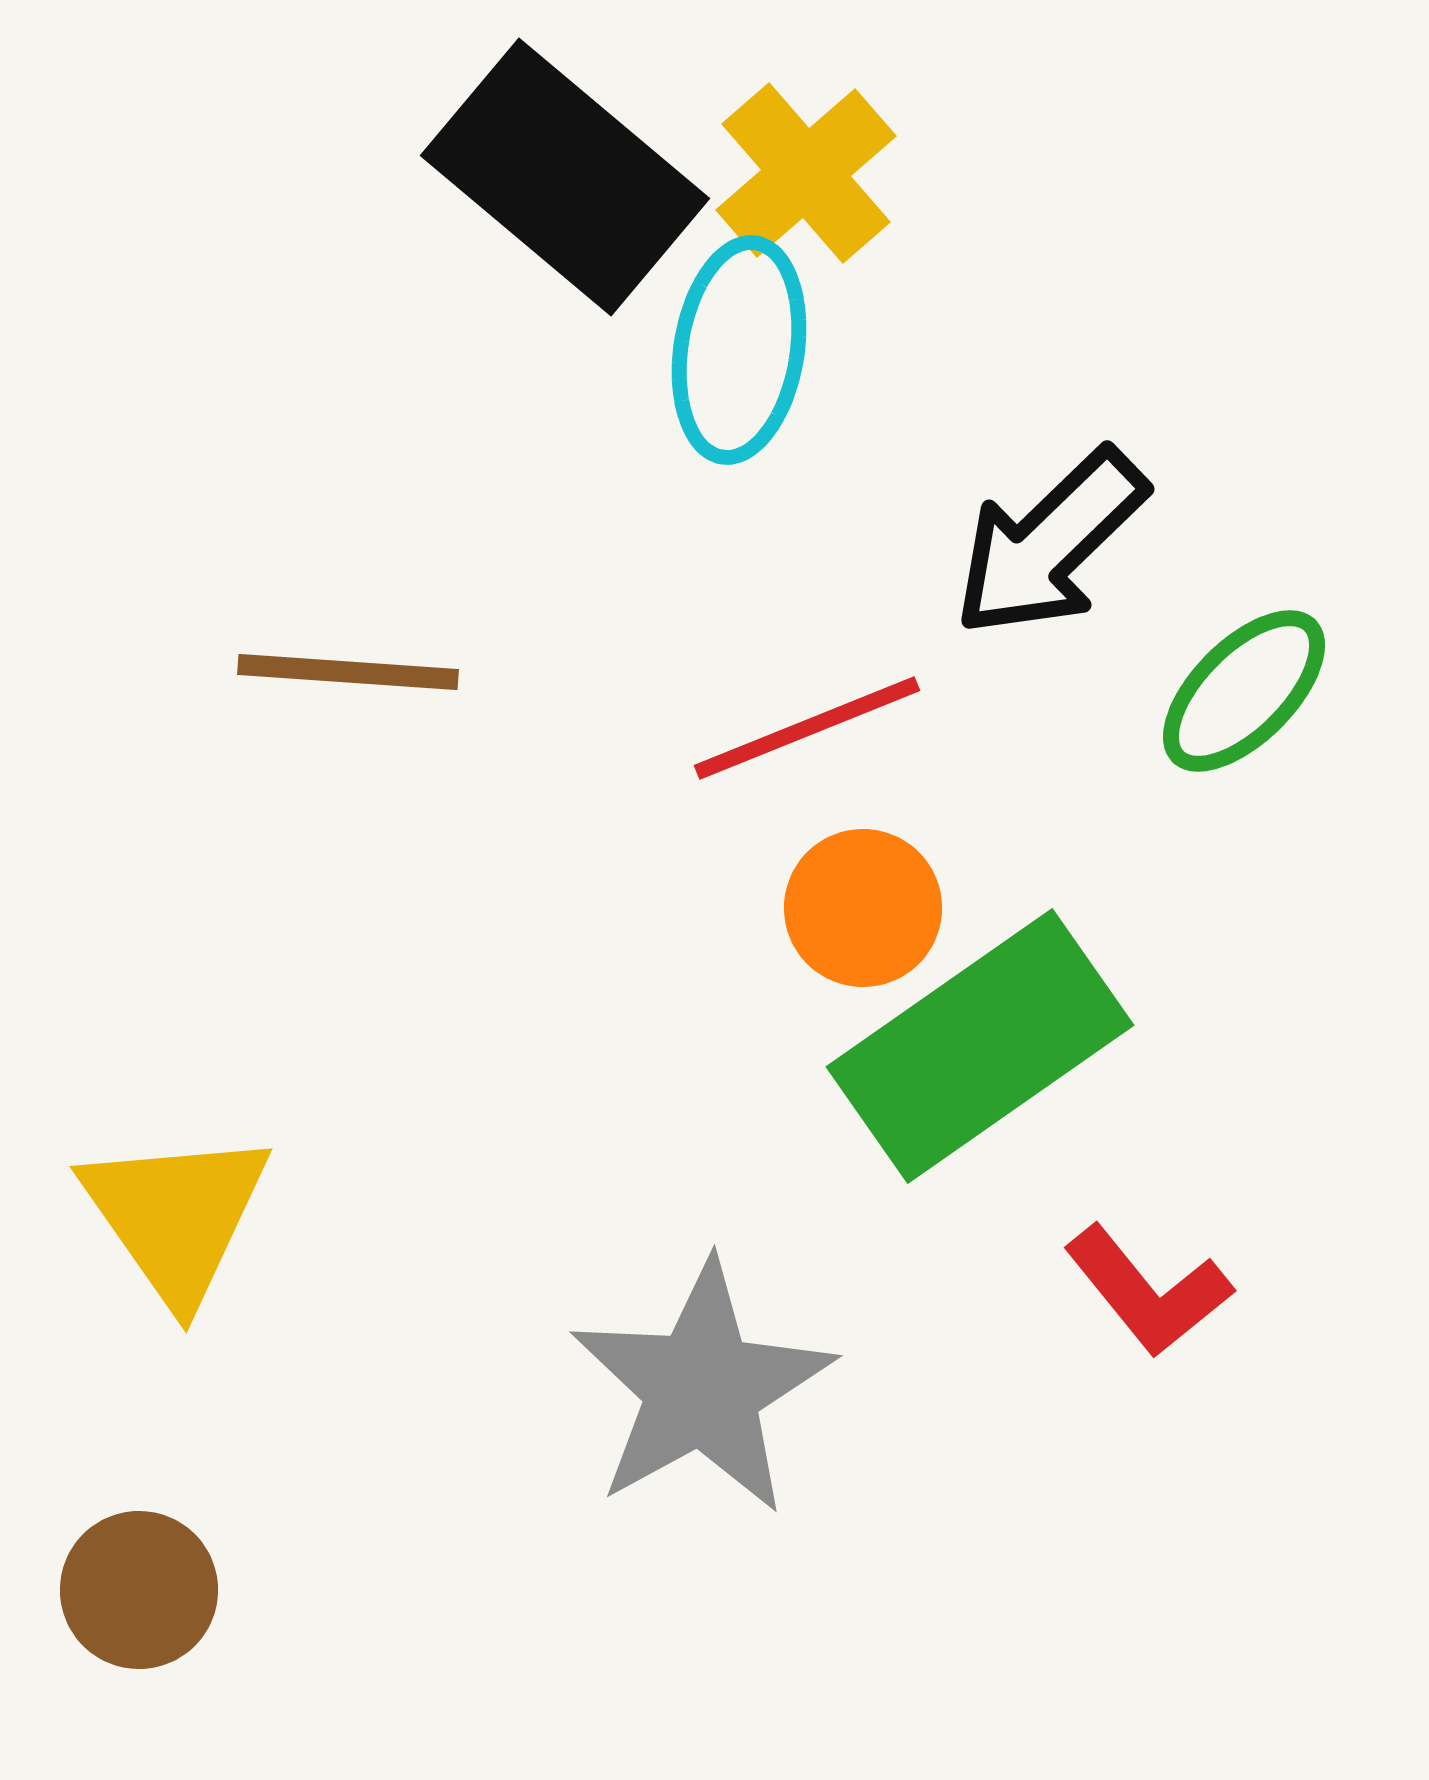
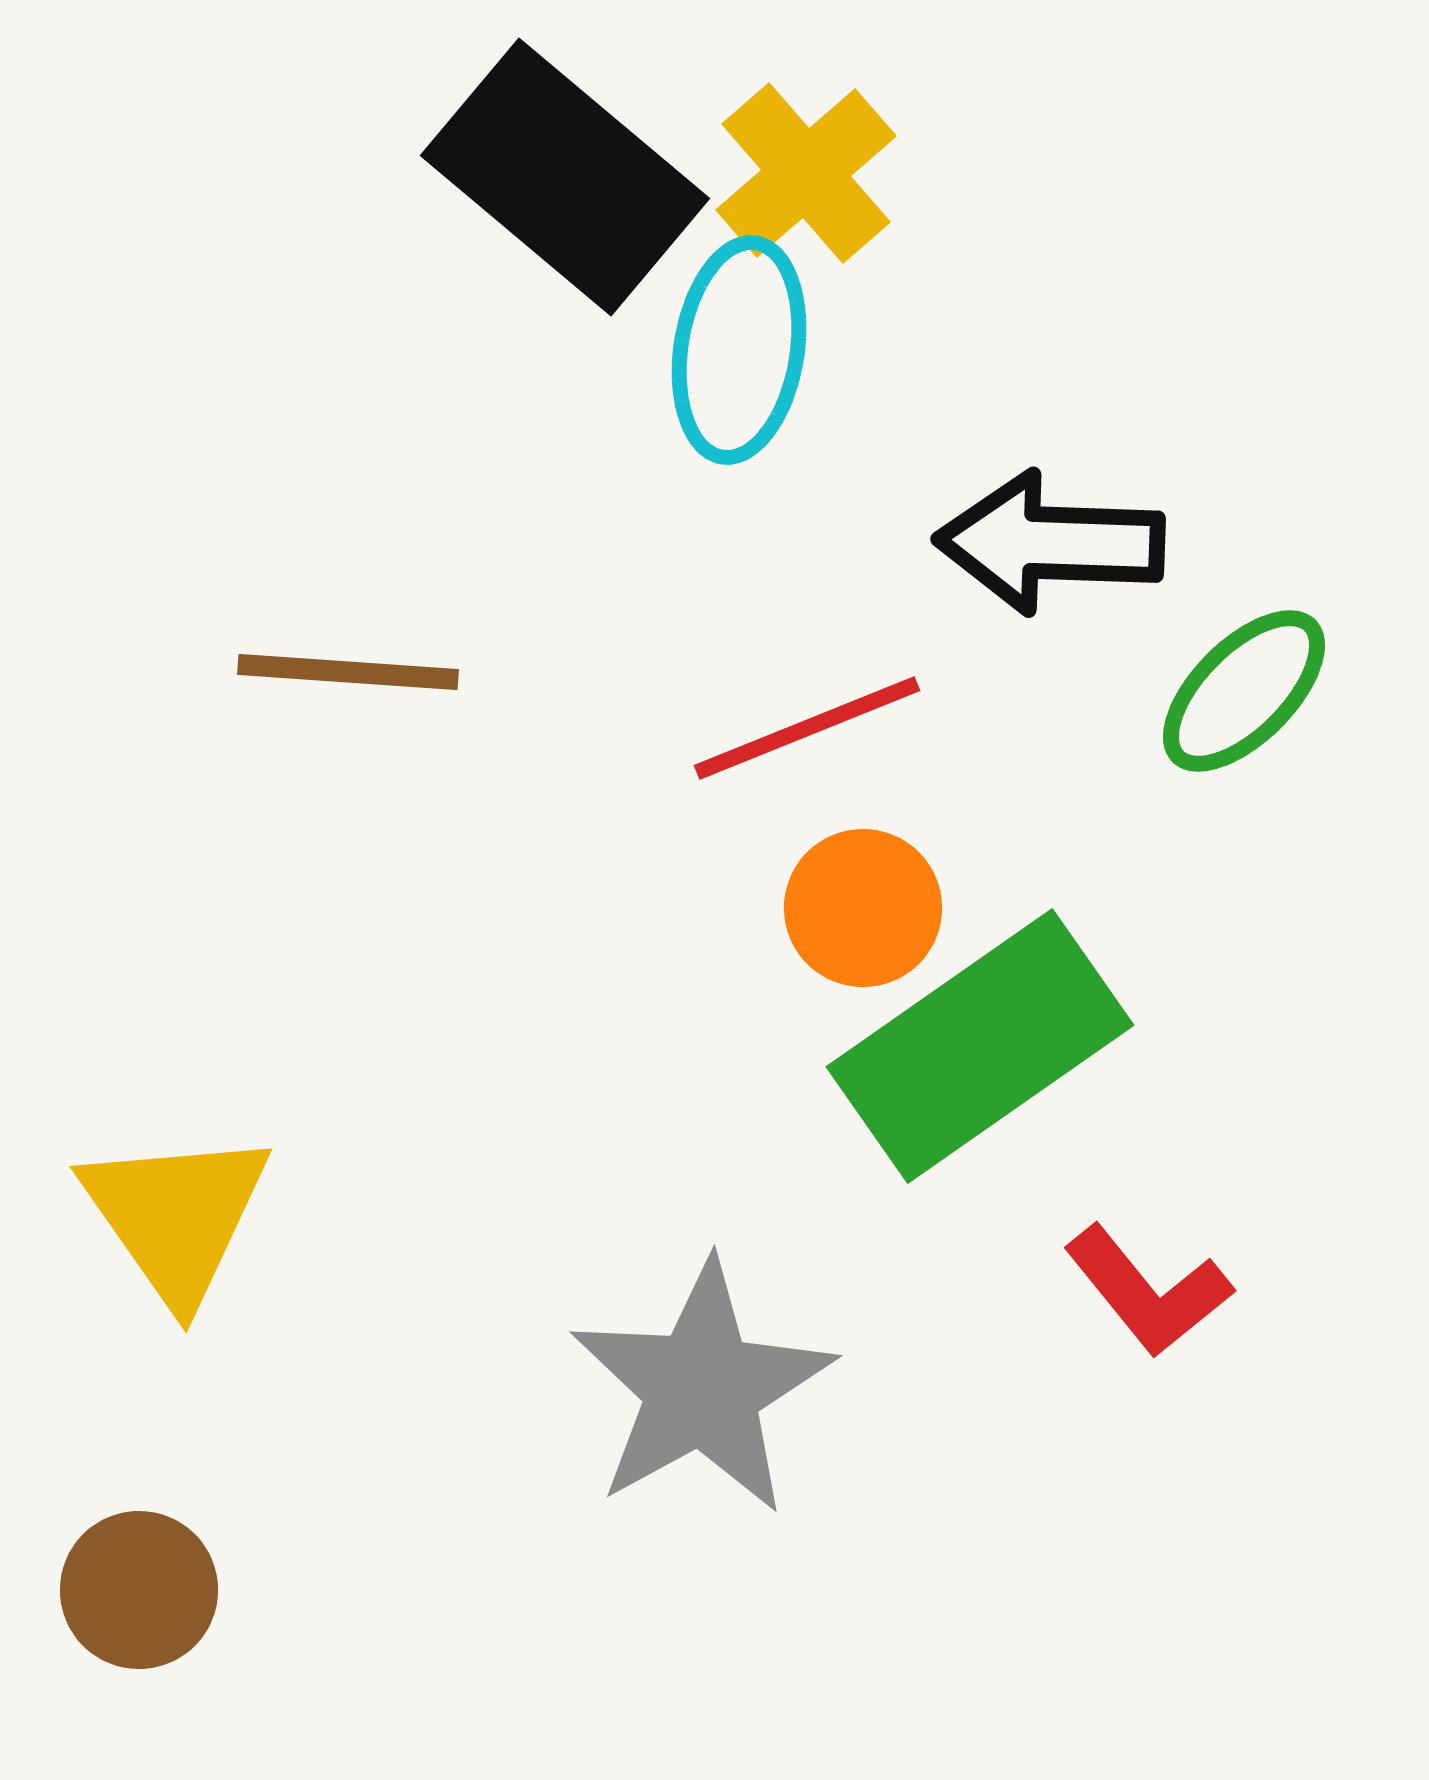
black arrow: rotated 46 degrees clockwise
